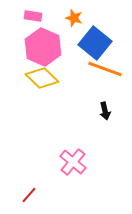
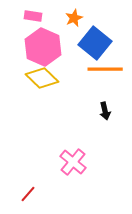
orange star: rotated 30 degrees clockwise
orange line: rotated 20 degrees counterclockwise
red line: moved 1 px left, 1 px up
